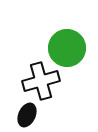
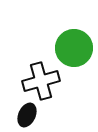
green circle: moved 7 px right
